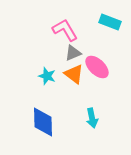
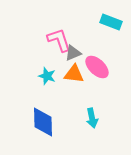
cyan rectangle: moved 1 px right
pink L-shape: moved 6 px left, 10 px down; rotated 12 degrees clockwise
orange triangle: rotated 30 degrees counterclockwise
